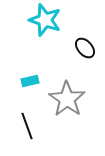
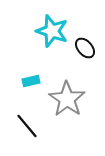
cyan star: moved 7 px right, 11 px down
cyan rectangle: moved 1 px right
black line: rotated 20 degrees counterclockwise
